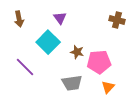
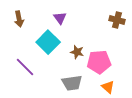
orange triangle: rotated 32 degrees counterclockwise
